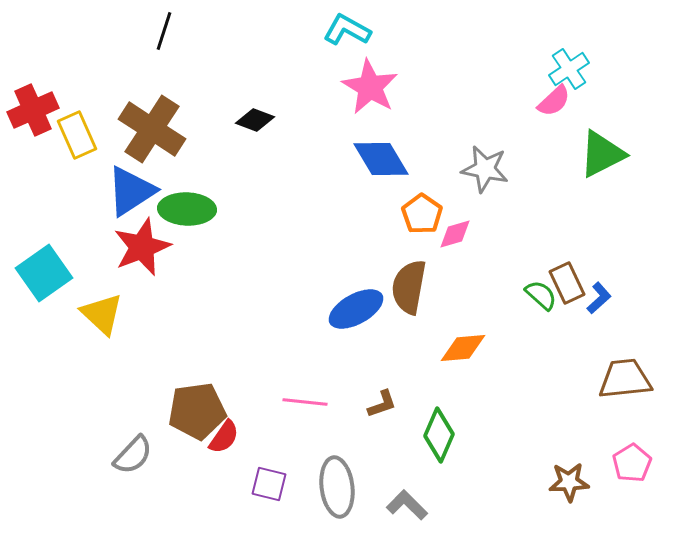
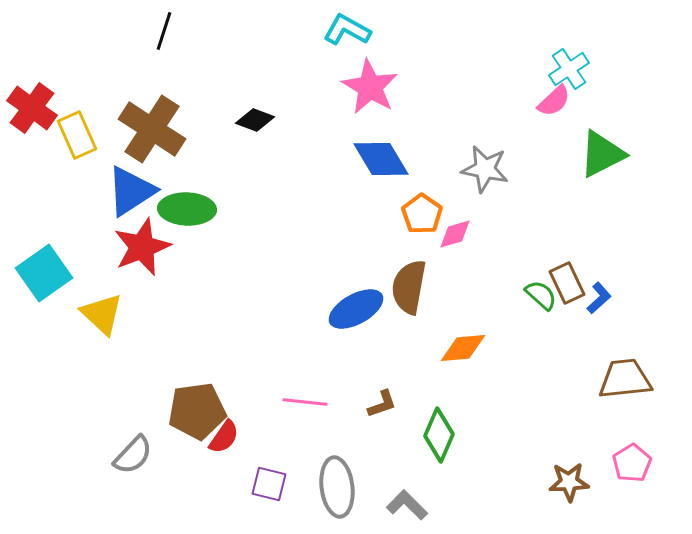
red cross: moved 1 px left, 2 px up; rotated 30 degrees counterclockwise
